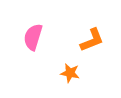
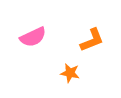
pink semicircle: rotated 132 degrees counterclockwise
